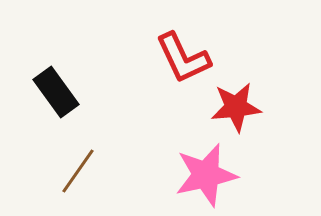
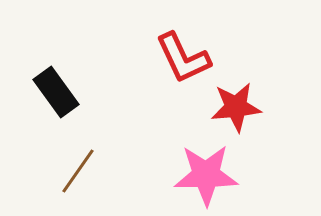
pink star: rotated 12 degrees clockwise
